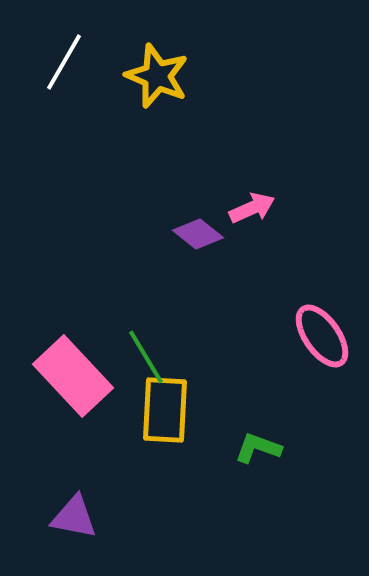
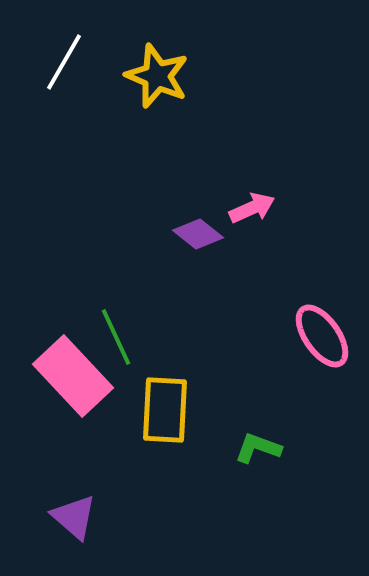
green line: moved 30 px left, 20 px up; rotated 6 degrees clockwise
purple triangle: rotated 30 degrees clockwise
